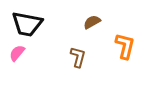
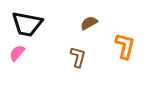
brown semicircle: moved 3 px left, 1 px down
